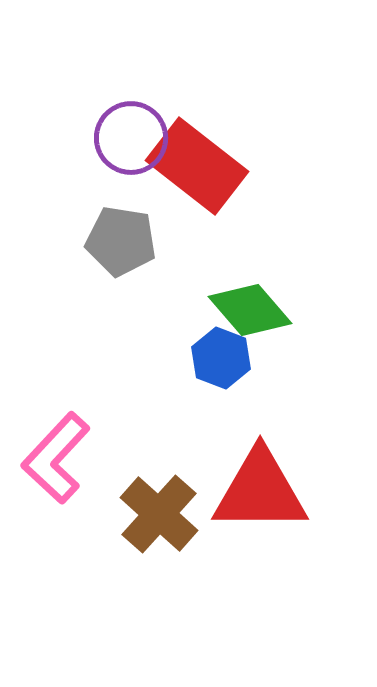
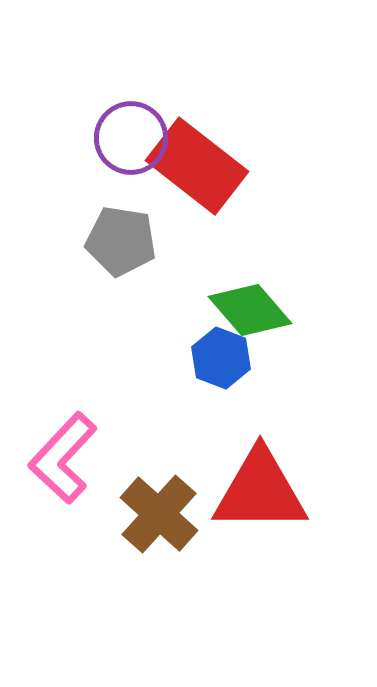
pink L-shape: moved 7 px right
